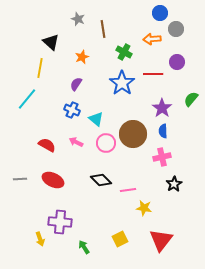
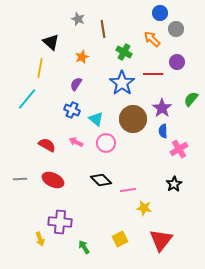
orange arrow: rotated 48 degrees clockwise
brown circle: moved 15 px up
pink cross: moved 17 px right, 8 px up; rotated 18 degrees counterclockwise
